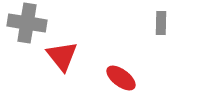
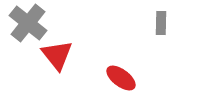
gray cross: moved 1 px right; rotated 30 degrees clockwise
red triangle: moved 5 px left, 1 px up
